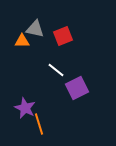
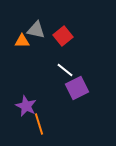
gray triangle: moved 1 px right, 1 px down
red square: rotated 18 degrees counterclockwise
white line: moved 9 px right
purple star: moved 1 px right, 2 px up
